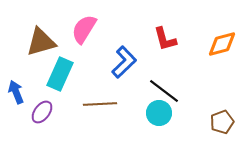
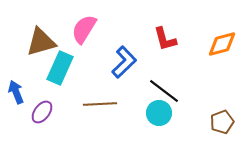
cyan rectangle: moved 6 px up
